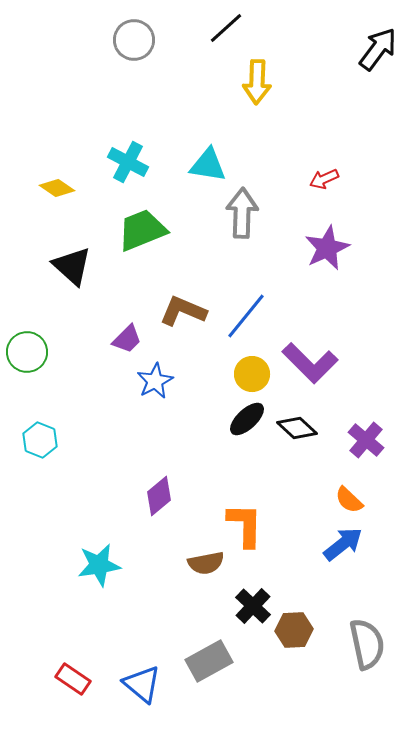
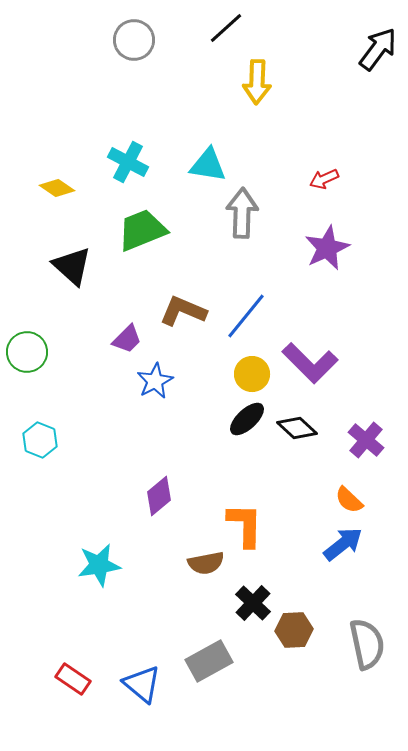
black cross: moved 3 px up
